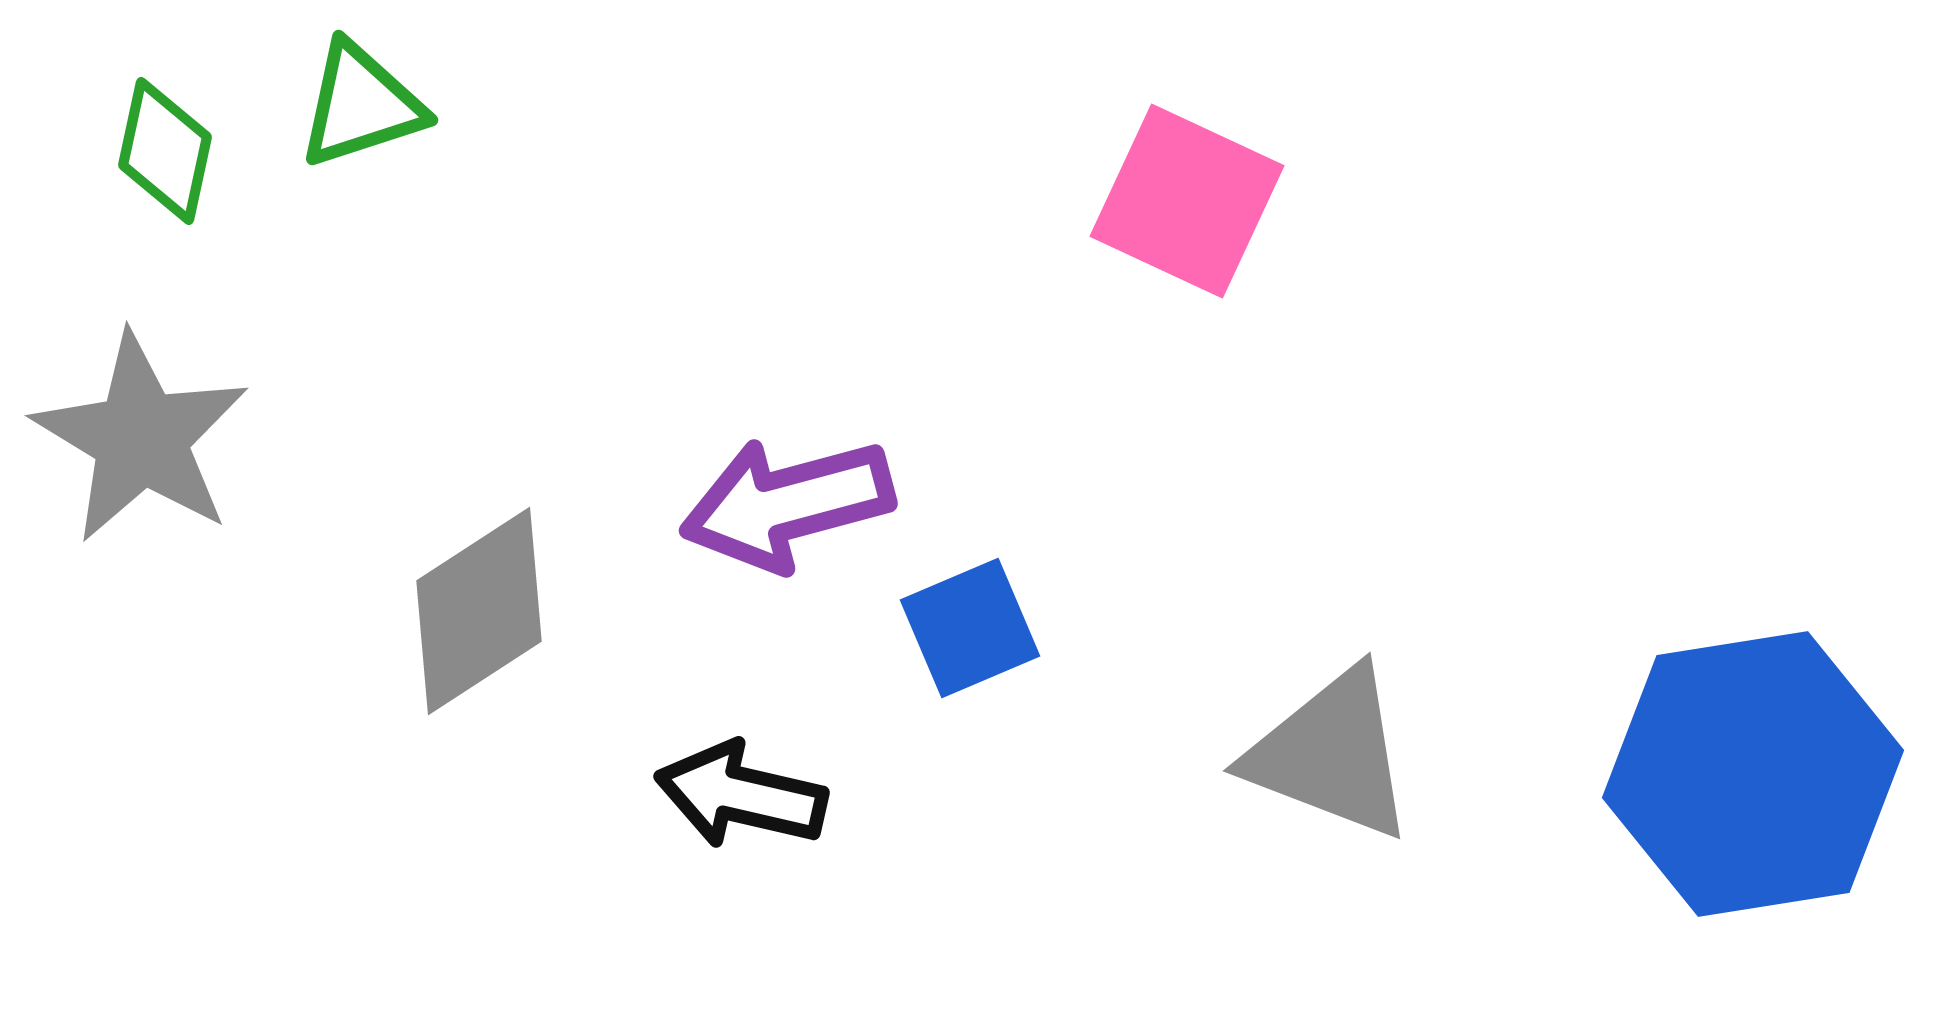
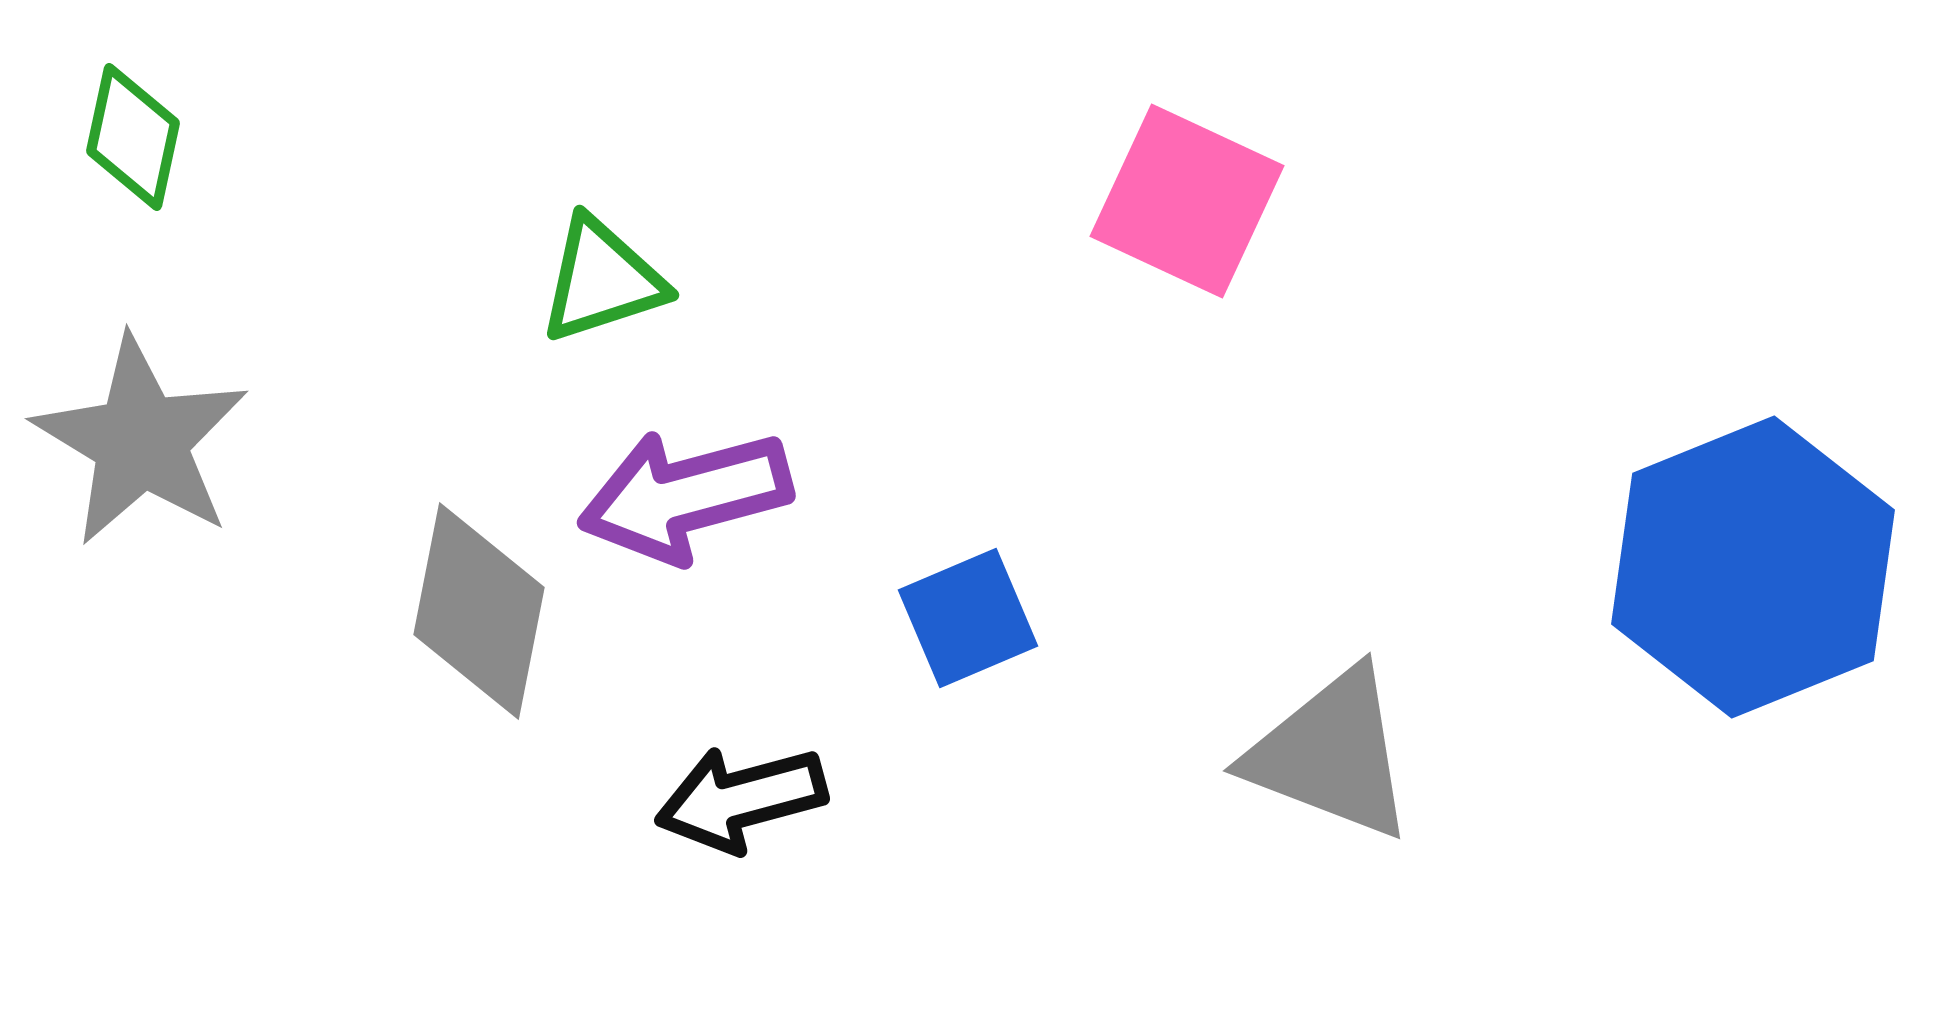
green triangle: moved 241 px right, 175 px down
green diamond: moved 32 px left, 14 px up
gray star: moved 3 px down
purple arrow: moved 102 px left, 8 px up
gray diamond: rotated 46 degrees counterclockwise
blue square: moved 2 px left, 10 px up
blue hexagon: moved 207 px up; rotated 13 degrees counterclockwise
black arrow: moved 4 px down; rotated 28 degrees counterclockwise
